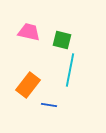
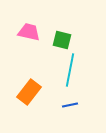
orange rectangle: moved 1 px right, 7 px down
blue line: moved 21 px right; rotated 21 degrees counterclockwise
